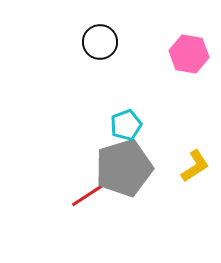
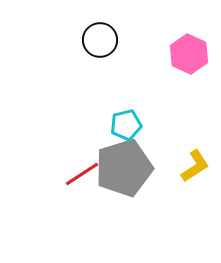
black circle: moved 2 px up
pink hexagon: rotated 15 degrees clockwise
cyan pentagon: rotated 8 degrees clockwise
red line: moved 6 px left, 21 px up
